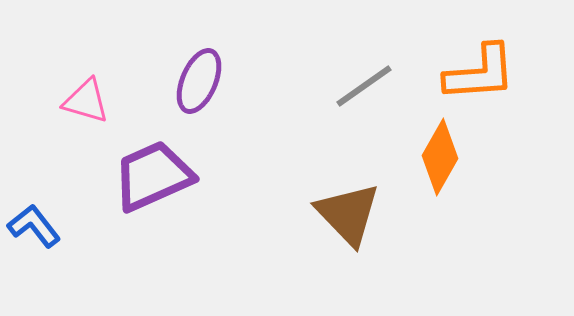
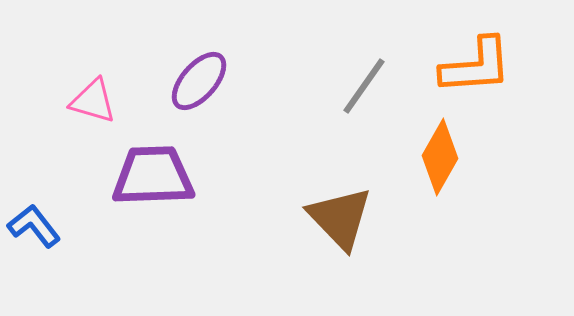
orange L-shape: moved 4 px left, 7 px up
purple ellipse: rotated 18 degrees clockwise
gray line: rotated 20 degrees counterclockwise
pink triangle: moved 7 px right
purple trapezoid: rotated 22 degrees clockwise
brown triangle: moved 8 px left, 4 px down
